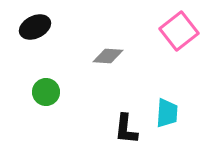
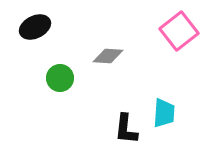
green circle: moved 14 px right, 14 px up
cyan trapezoid: moved 3 px left
